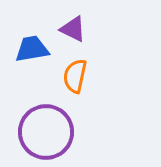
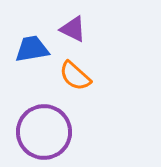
orange semicircle: rotated 60 degrees counterclockwise
purple circle: moved 2 px left
